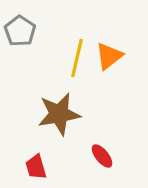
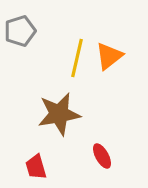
gray pentagon: rotated 20 degrees clockwise
red ellipse: rotated 10 degrees clockwise
